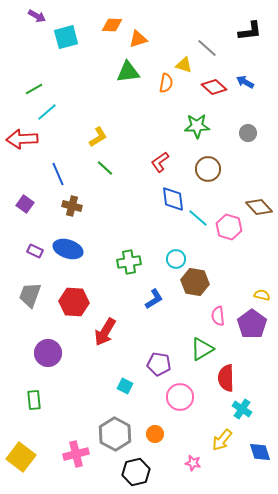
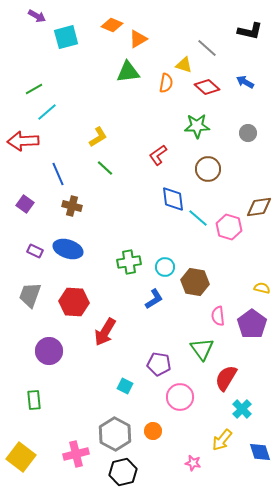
orange diamond at (112, 25): rotated 20 degrees clockwise
black L-shape at (250, 31): rotated 20 degrees clockwise
orange triangle at (138, 39): rotated 12 degrees counterclockwise
red diamond at (214, 87): moved 7 px left
red arrow at (22, 139): moved 1 px right, 2 px down
red L-shape at (160, 162): moved 2 px left, 7 px up
brown diamond at (259, 207): rotated 56 degrees counterclockwise
cyan circle at (176, 259): moved 11 px left, 8 px down
yellow semicircle at (262, 295): moved 7 px up
green triangle at (202, 349): rotated 35 degrees counterclockwise
purple circle at (48, 353): moved 1 px right, 2 px up
red semicircle at (226, 378): rotated 32 degrees clockwise
cyan cross at (242, 409): rotated 12 degrees clockwise
orange circle at (155, 434): moved 2 px left, 3 px up
black hexagon at (136, 472): moved 13 px left
